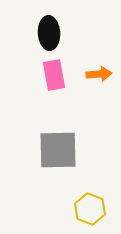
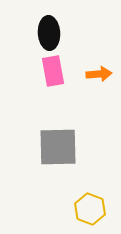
pink rectangle: moved 1 px left, 4 px up
gray square: moved 3 px up
